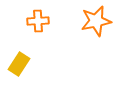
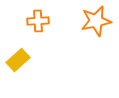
yellow rectangle: moved 1 px left, 4 px up; rotated 15 degrees clockwise
